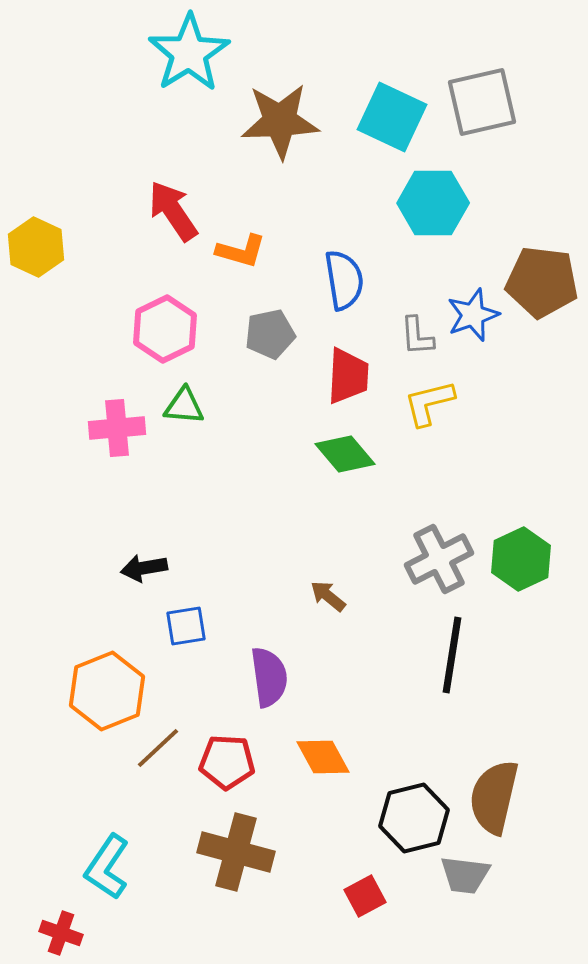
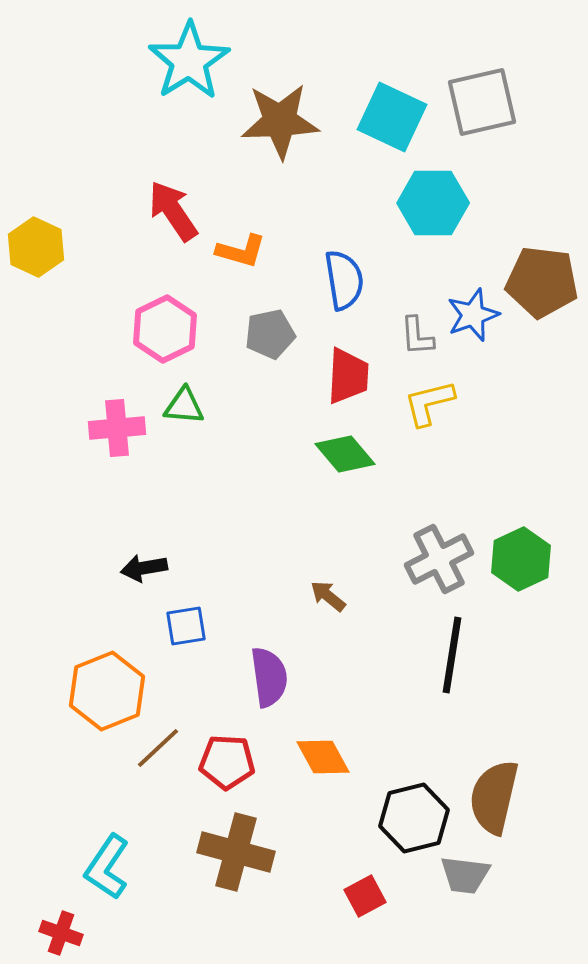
cyan star: moved 8 px down
